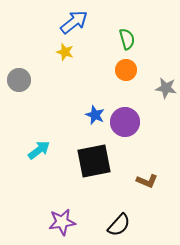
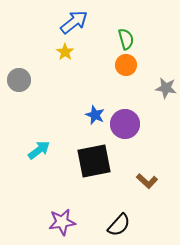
green semicircle: moved 1 px left
yellow star: rotated 18 degrees clockwise
orange circle: moved 5 px up
purple circle: moved 2 px down
brown L-shape: rotated 20 degrees clockwise
